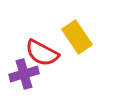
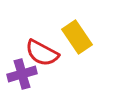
purple cross: moved 2 px left
